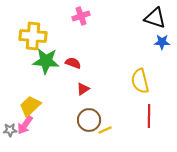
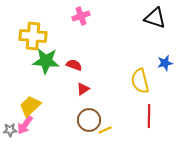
blue star: moved 3 px right, 21 px down; rotated 14 degrees counterclockwise
red semicircle: moved 1 px right, 2 px down
